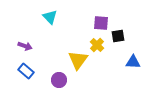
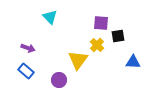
purple arrow: moved 3 px right, 2 px down
